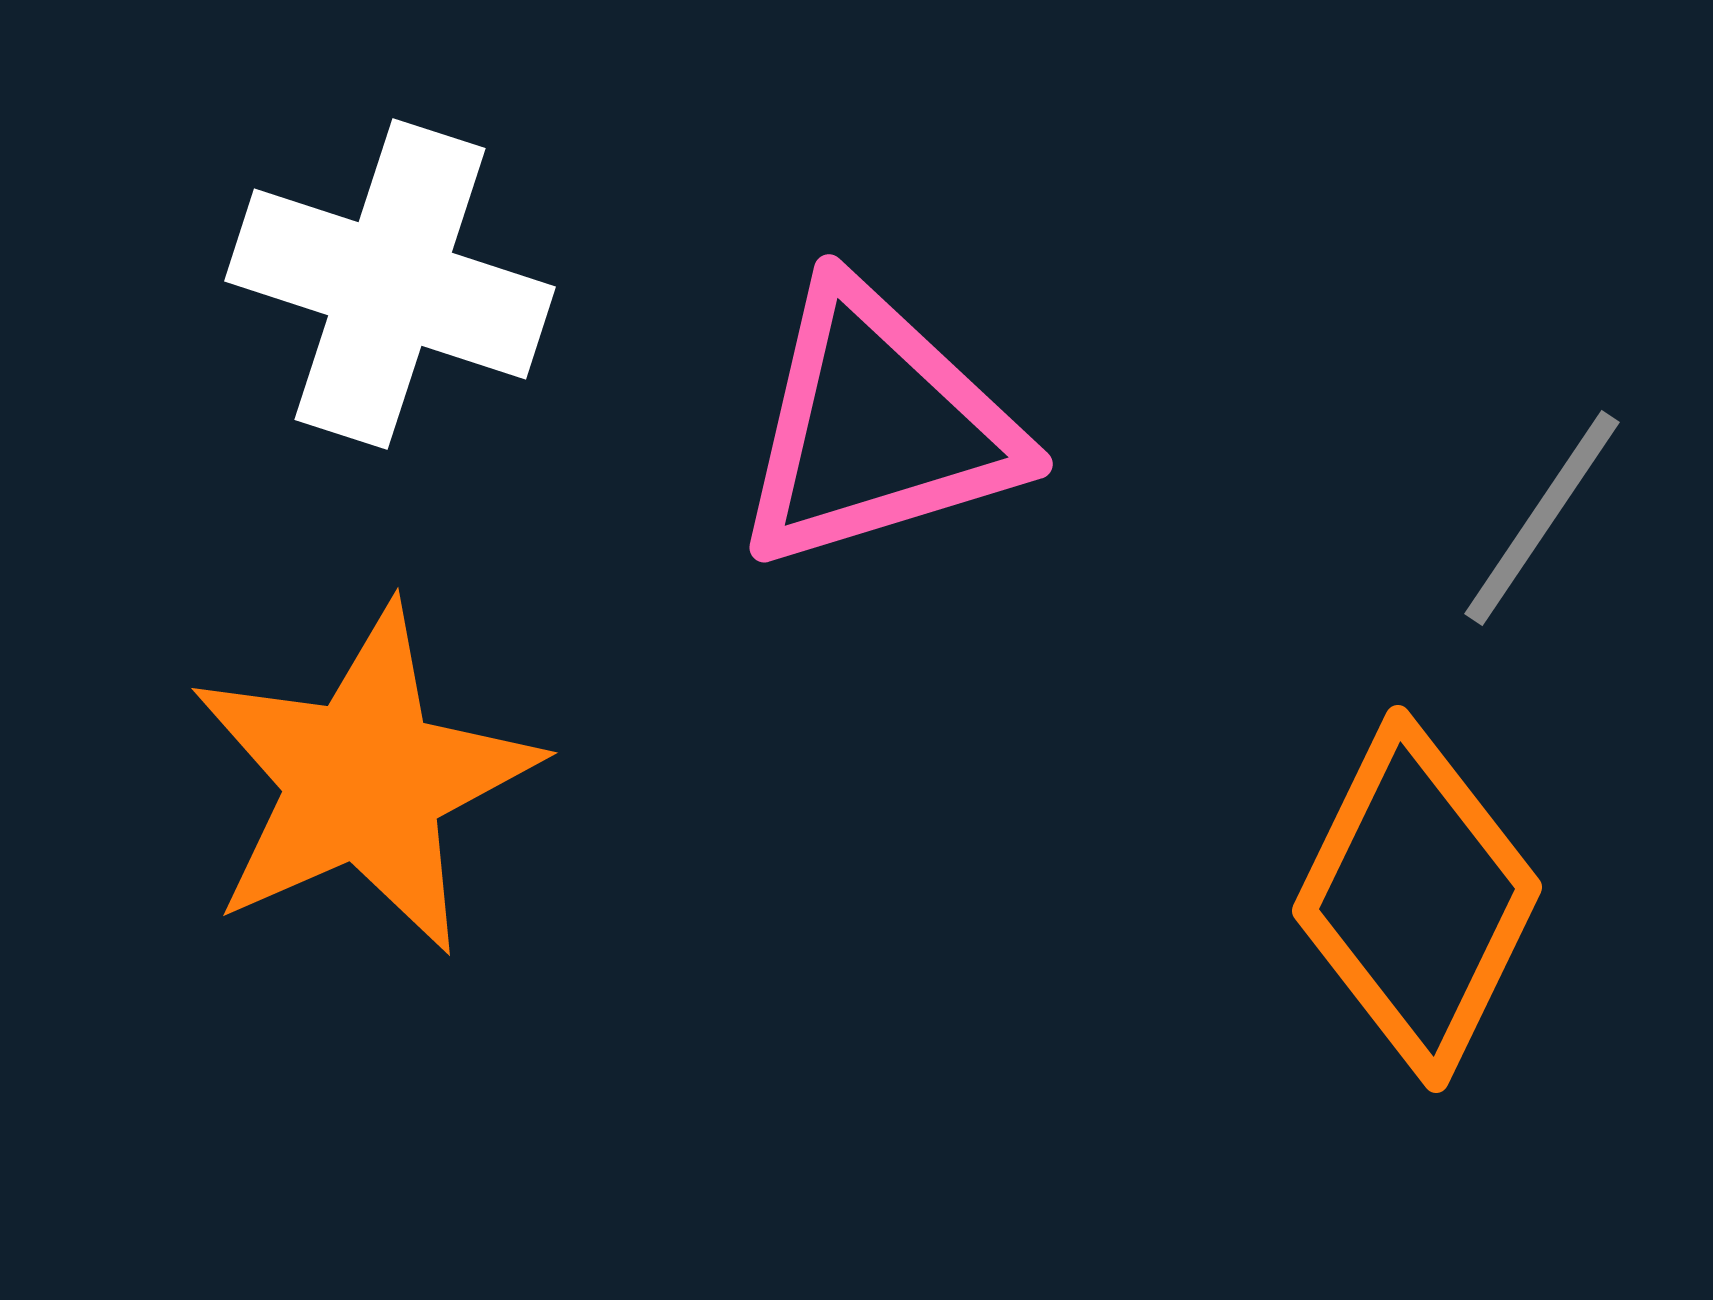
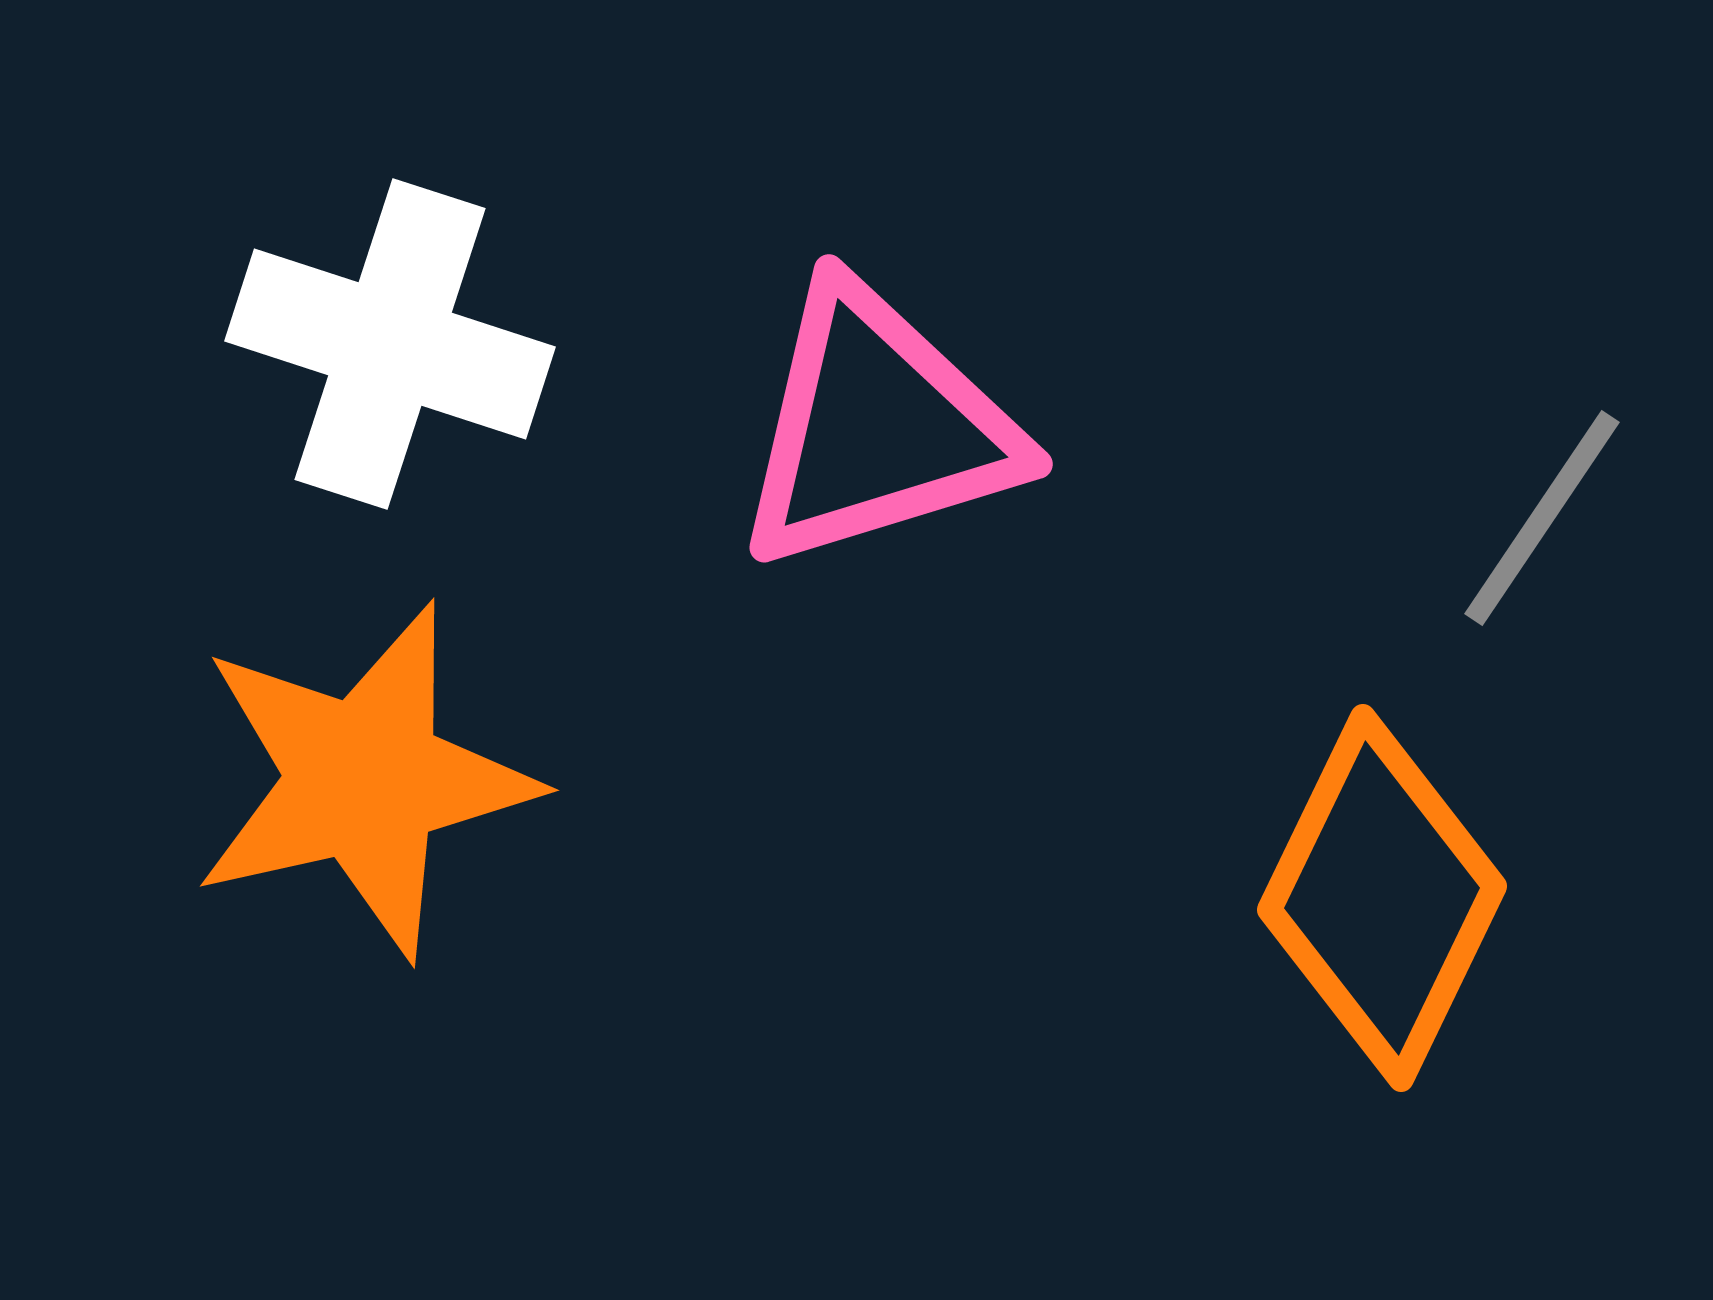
white cross: moved 60 px down
orange star: rotated 11 degrees clockwise
orange diamond: moved 35 px left, 1 px up
